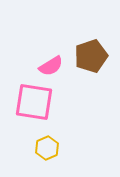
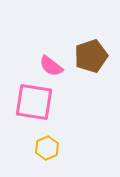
pink semicircle: rotated 70 degrees clockwise
